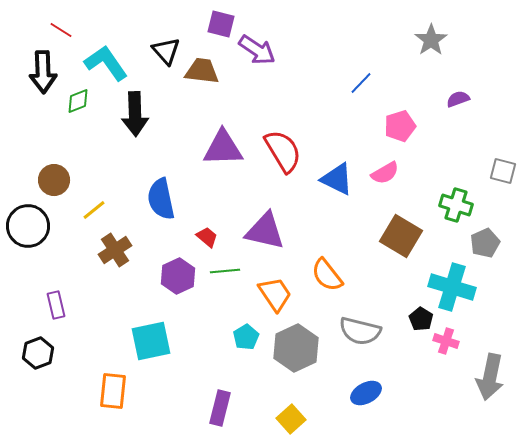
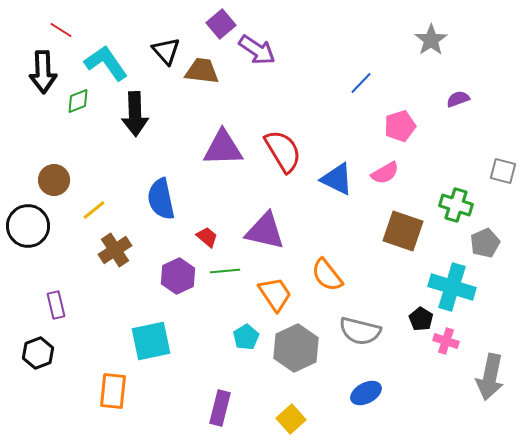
purple square at (221, 24): rotated 36 degrees clockwise
brown square at (401, 236): moved 2 px right, 5 px up; rotated 12 degrees counterclockwise
